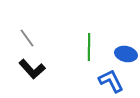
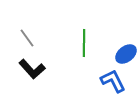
green line: moved 5 px left, 4 px up
blue ellipse: rotated 50 degrees counterclockwise
blue L-shape: moved 2 px right
